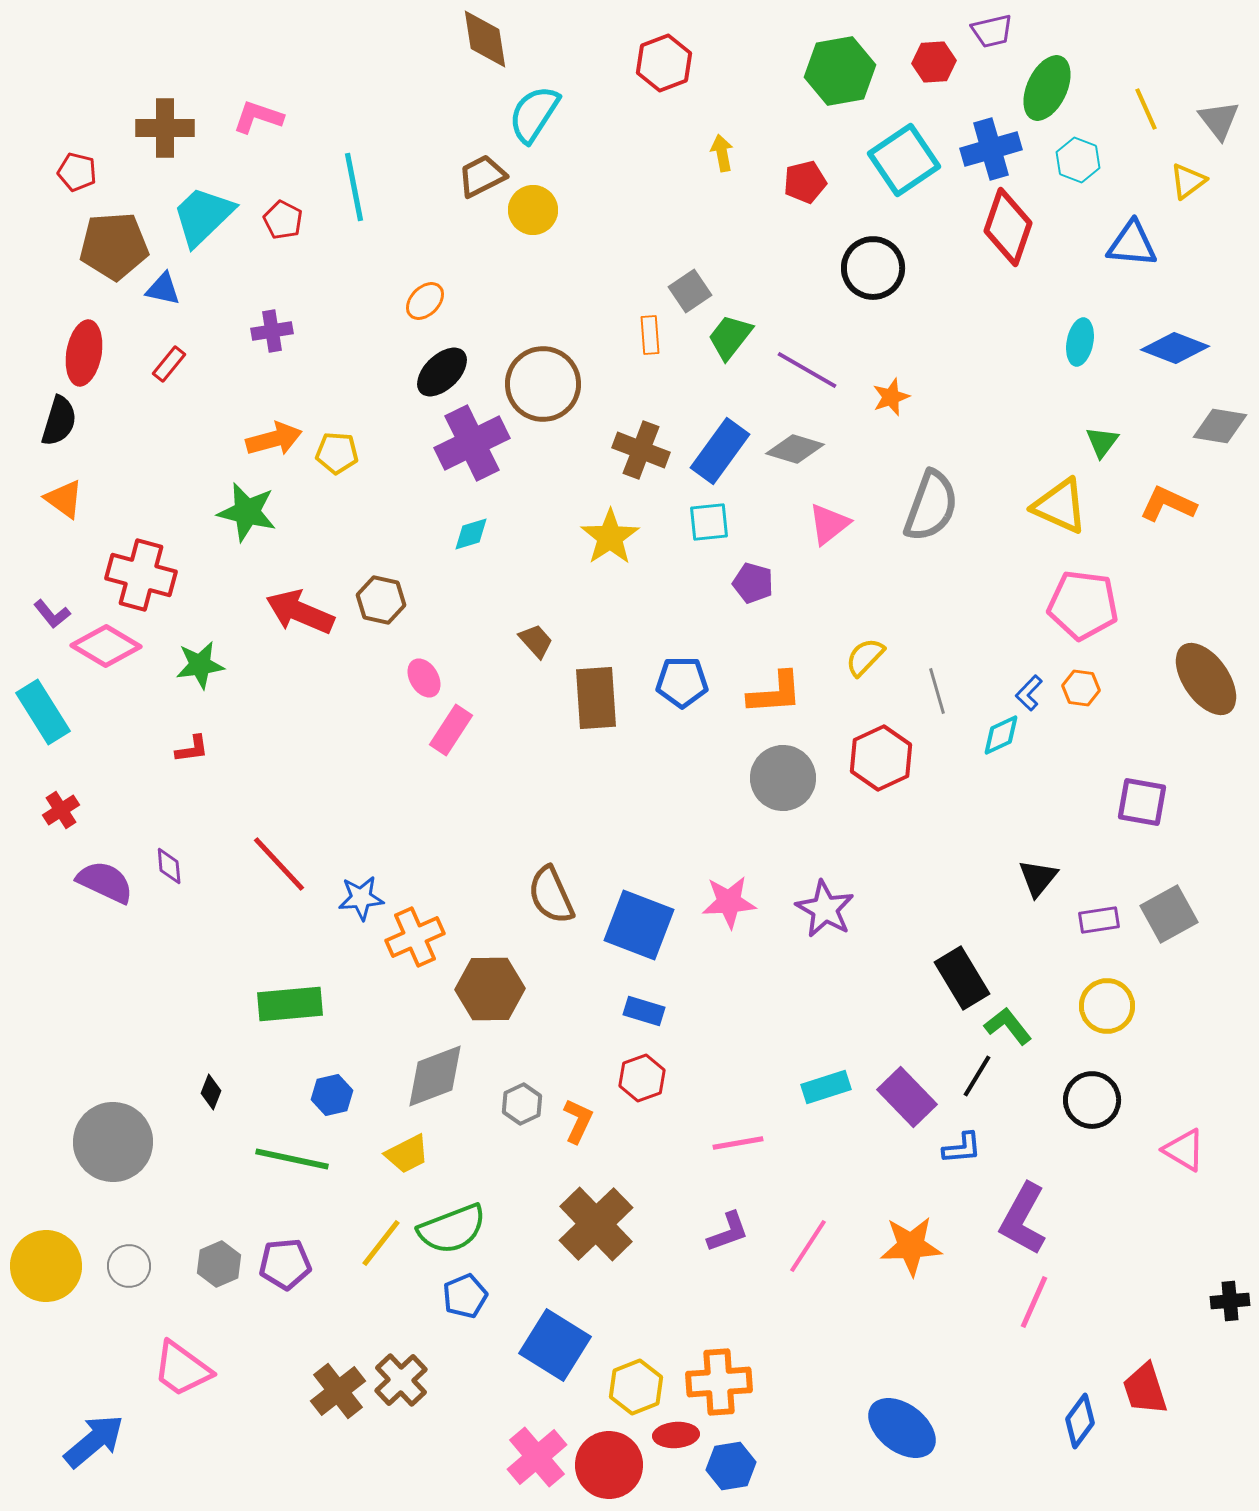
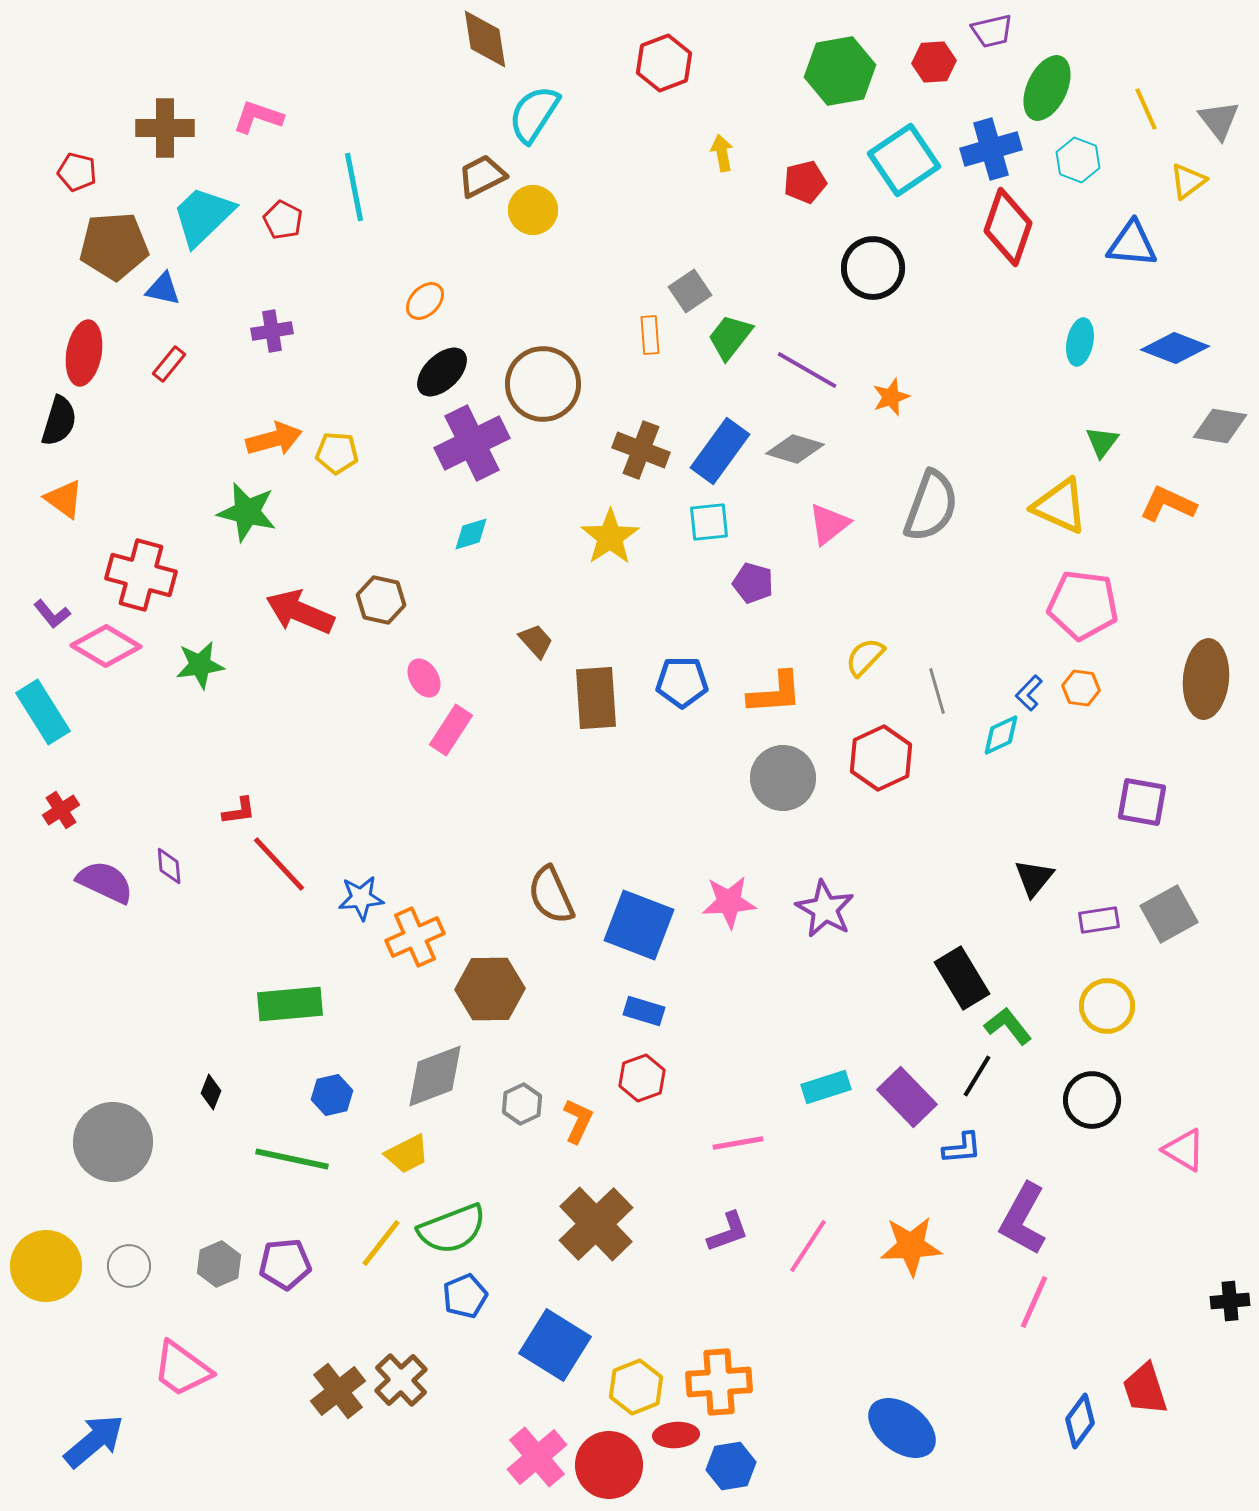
brown ellipse at (1206, 679): rotated 40 degrees clockwise
red L-shape at (192, 749): moved 47 px right, 62 px down
black triangle at (1038, 878): moved 4 px left
